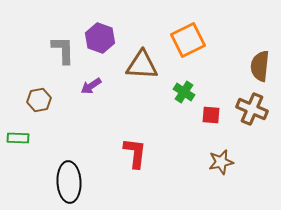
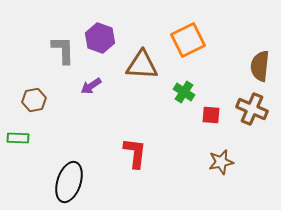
brown hexagon: moved 5 px left
black ellipse: rotated 21 degrees clockwise
